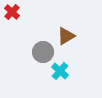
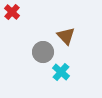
brown triangle: rotated 42 degrees counterclockwise
cyan cross: moved 1 px right, 1 px down
